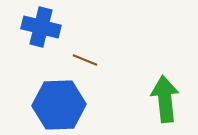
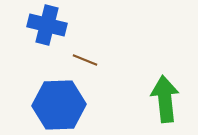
blue cross: moved 6 px right, 2 px up
